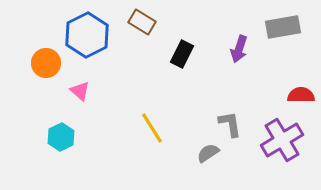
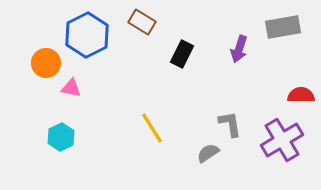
pink triangle: moved 9 px left, 3 px up; rotated 30 degrees counterclockwise
